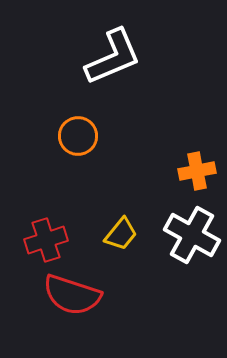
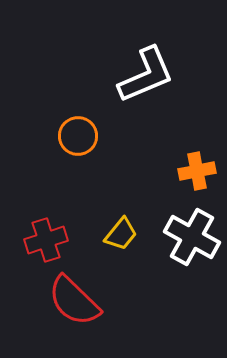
white L-shape: moved 33 px right, 18 px down
white cross: moved 2 px down
red semicircle: moved 2 px right, 6 px down; rotated 26 degrees clockwise
